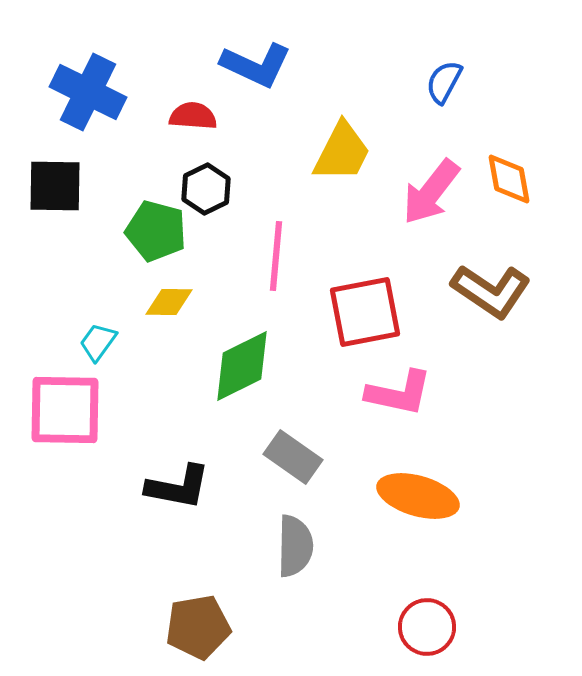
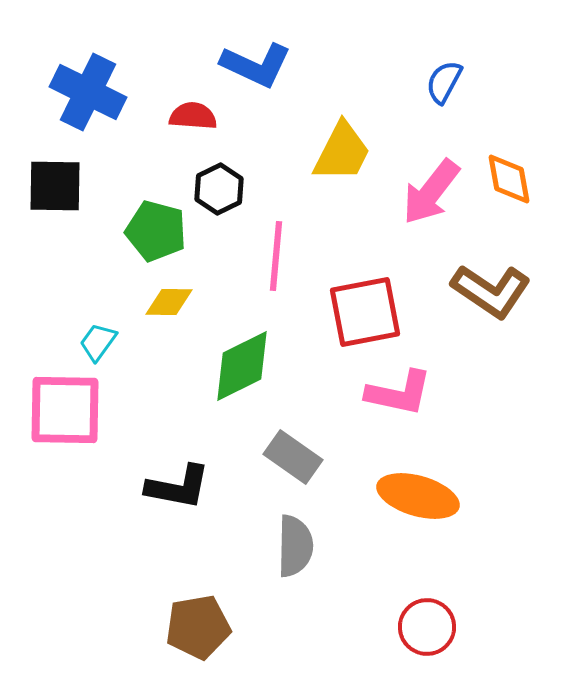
black hexagon: moved 13 px right
